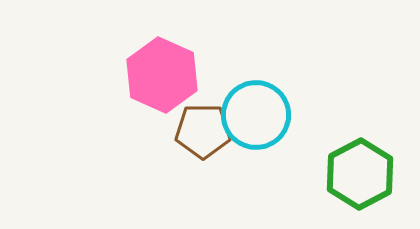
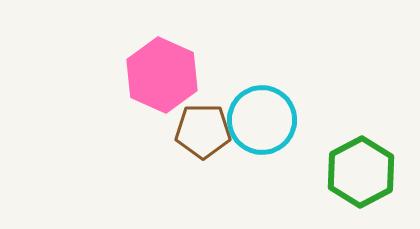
cyan circle: moved 6 px right, 5 px down
green hexagon: moved 1 px right, 2 px up
